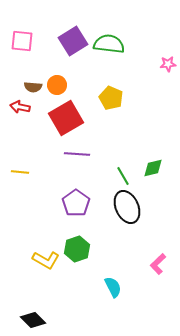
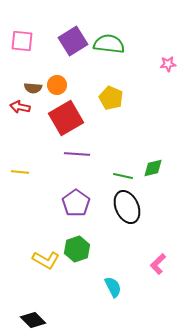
brown semicircle: moved 1 px down
green line: rotated 48 degrees counterclockwise
